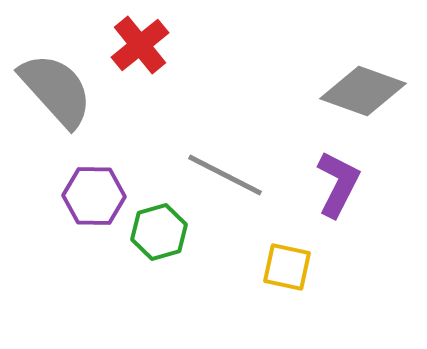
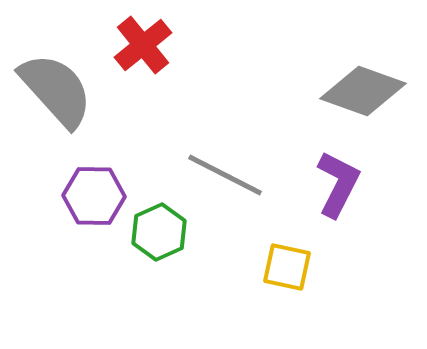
red cross: moved 3 px right
green hexagon: rotated 8 degrees counterclockwise
